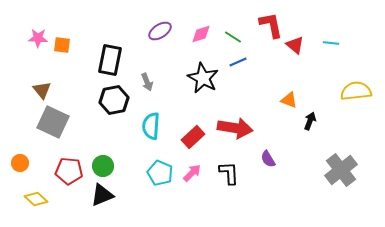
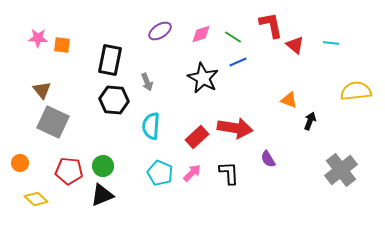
black hexagon: rotated 16 degrees clockwise
red rectangle: moved 4 px right
